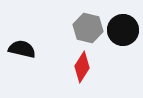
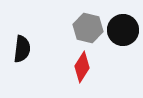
black semicircle: rotated 84 degrees clockwise
